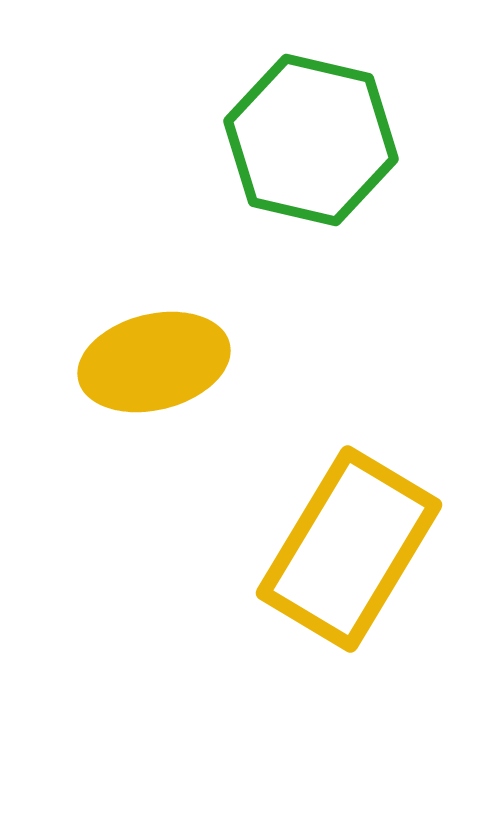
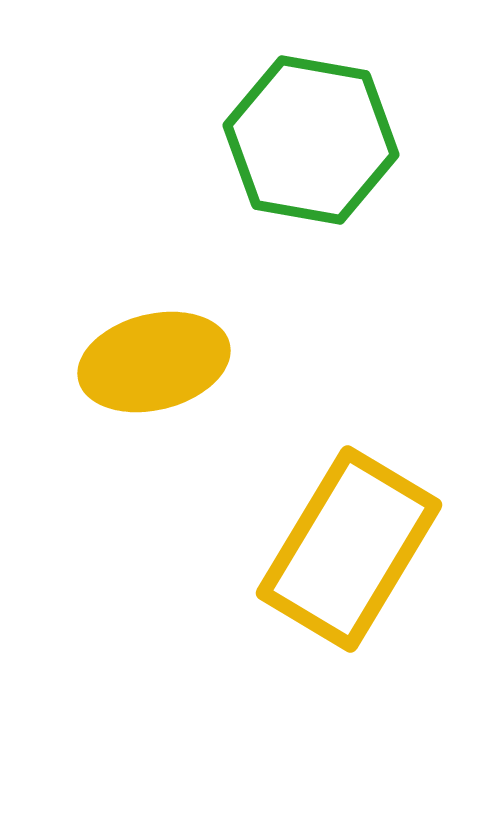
green hexagon: rotated 3 degrees counterclockwise
